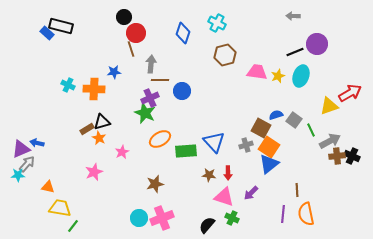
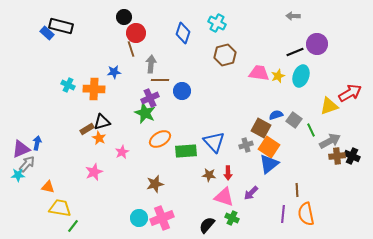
pink trapezoid at (257, 72): moved 2 px right, 1 px down
blue arrow at (37, 143): rotated 88 degrees clockwise
